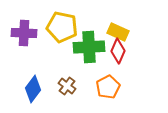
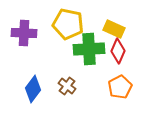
yellow pentagon: moved 6 px right, 3 px up
yellow rectangle: moved 4 px left, 3 px up
green cross: moved 2 px down
orange pentagon: moved 12 px right
